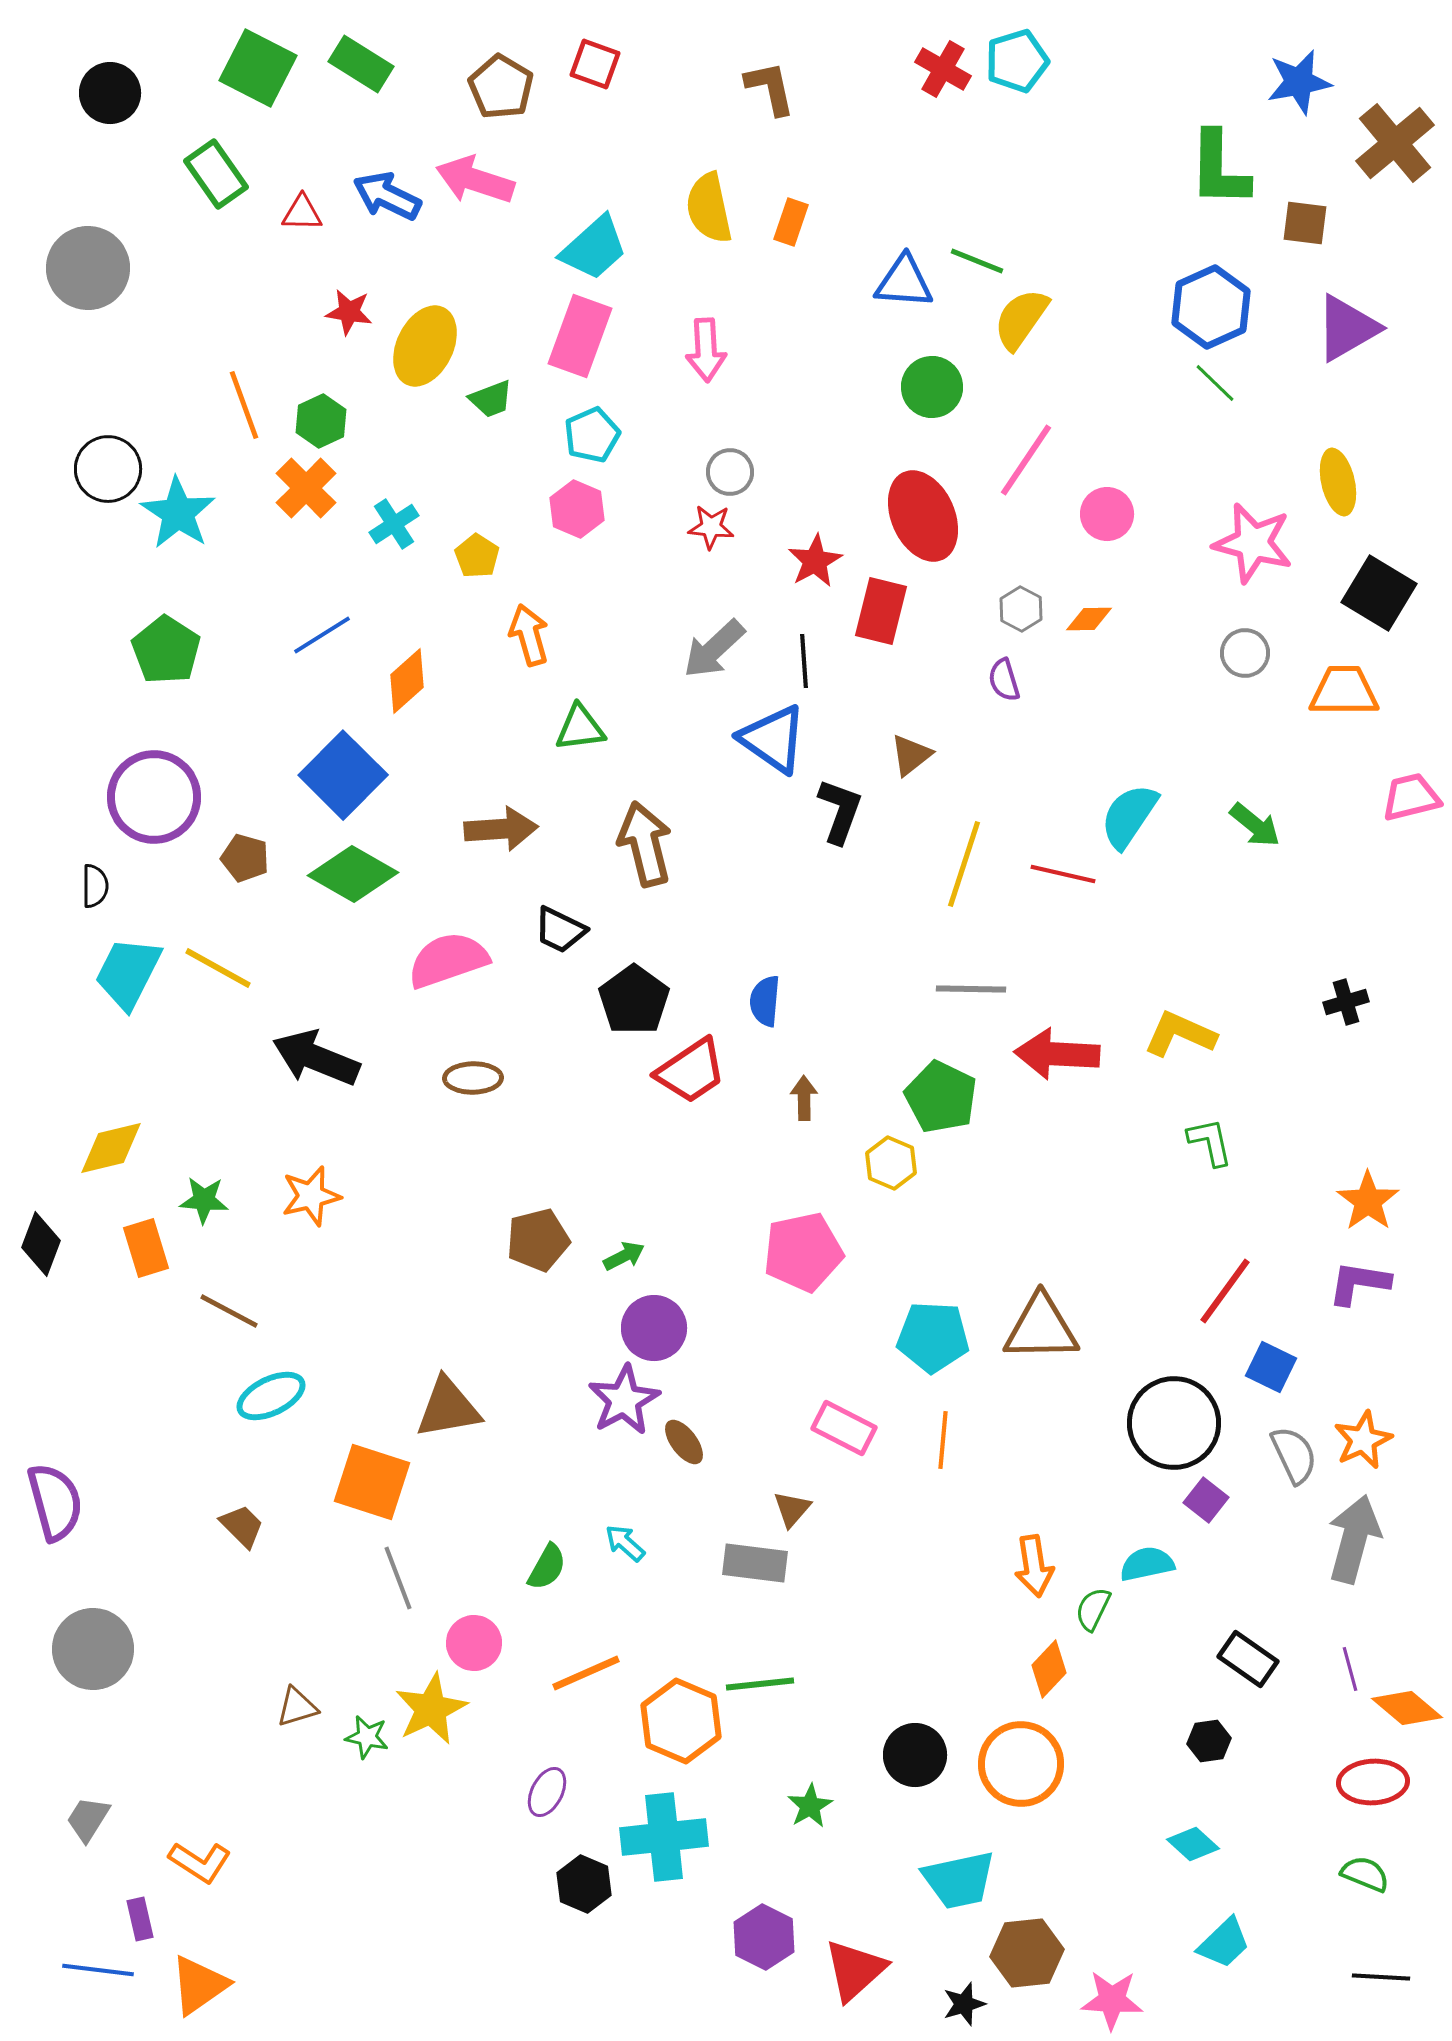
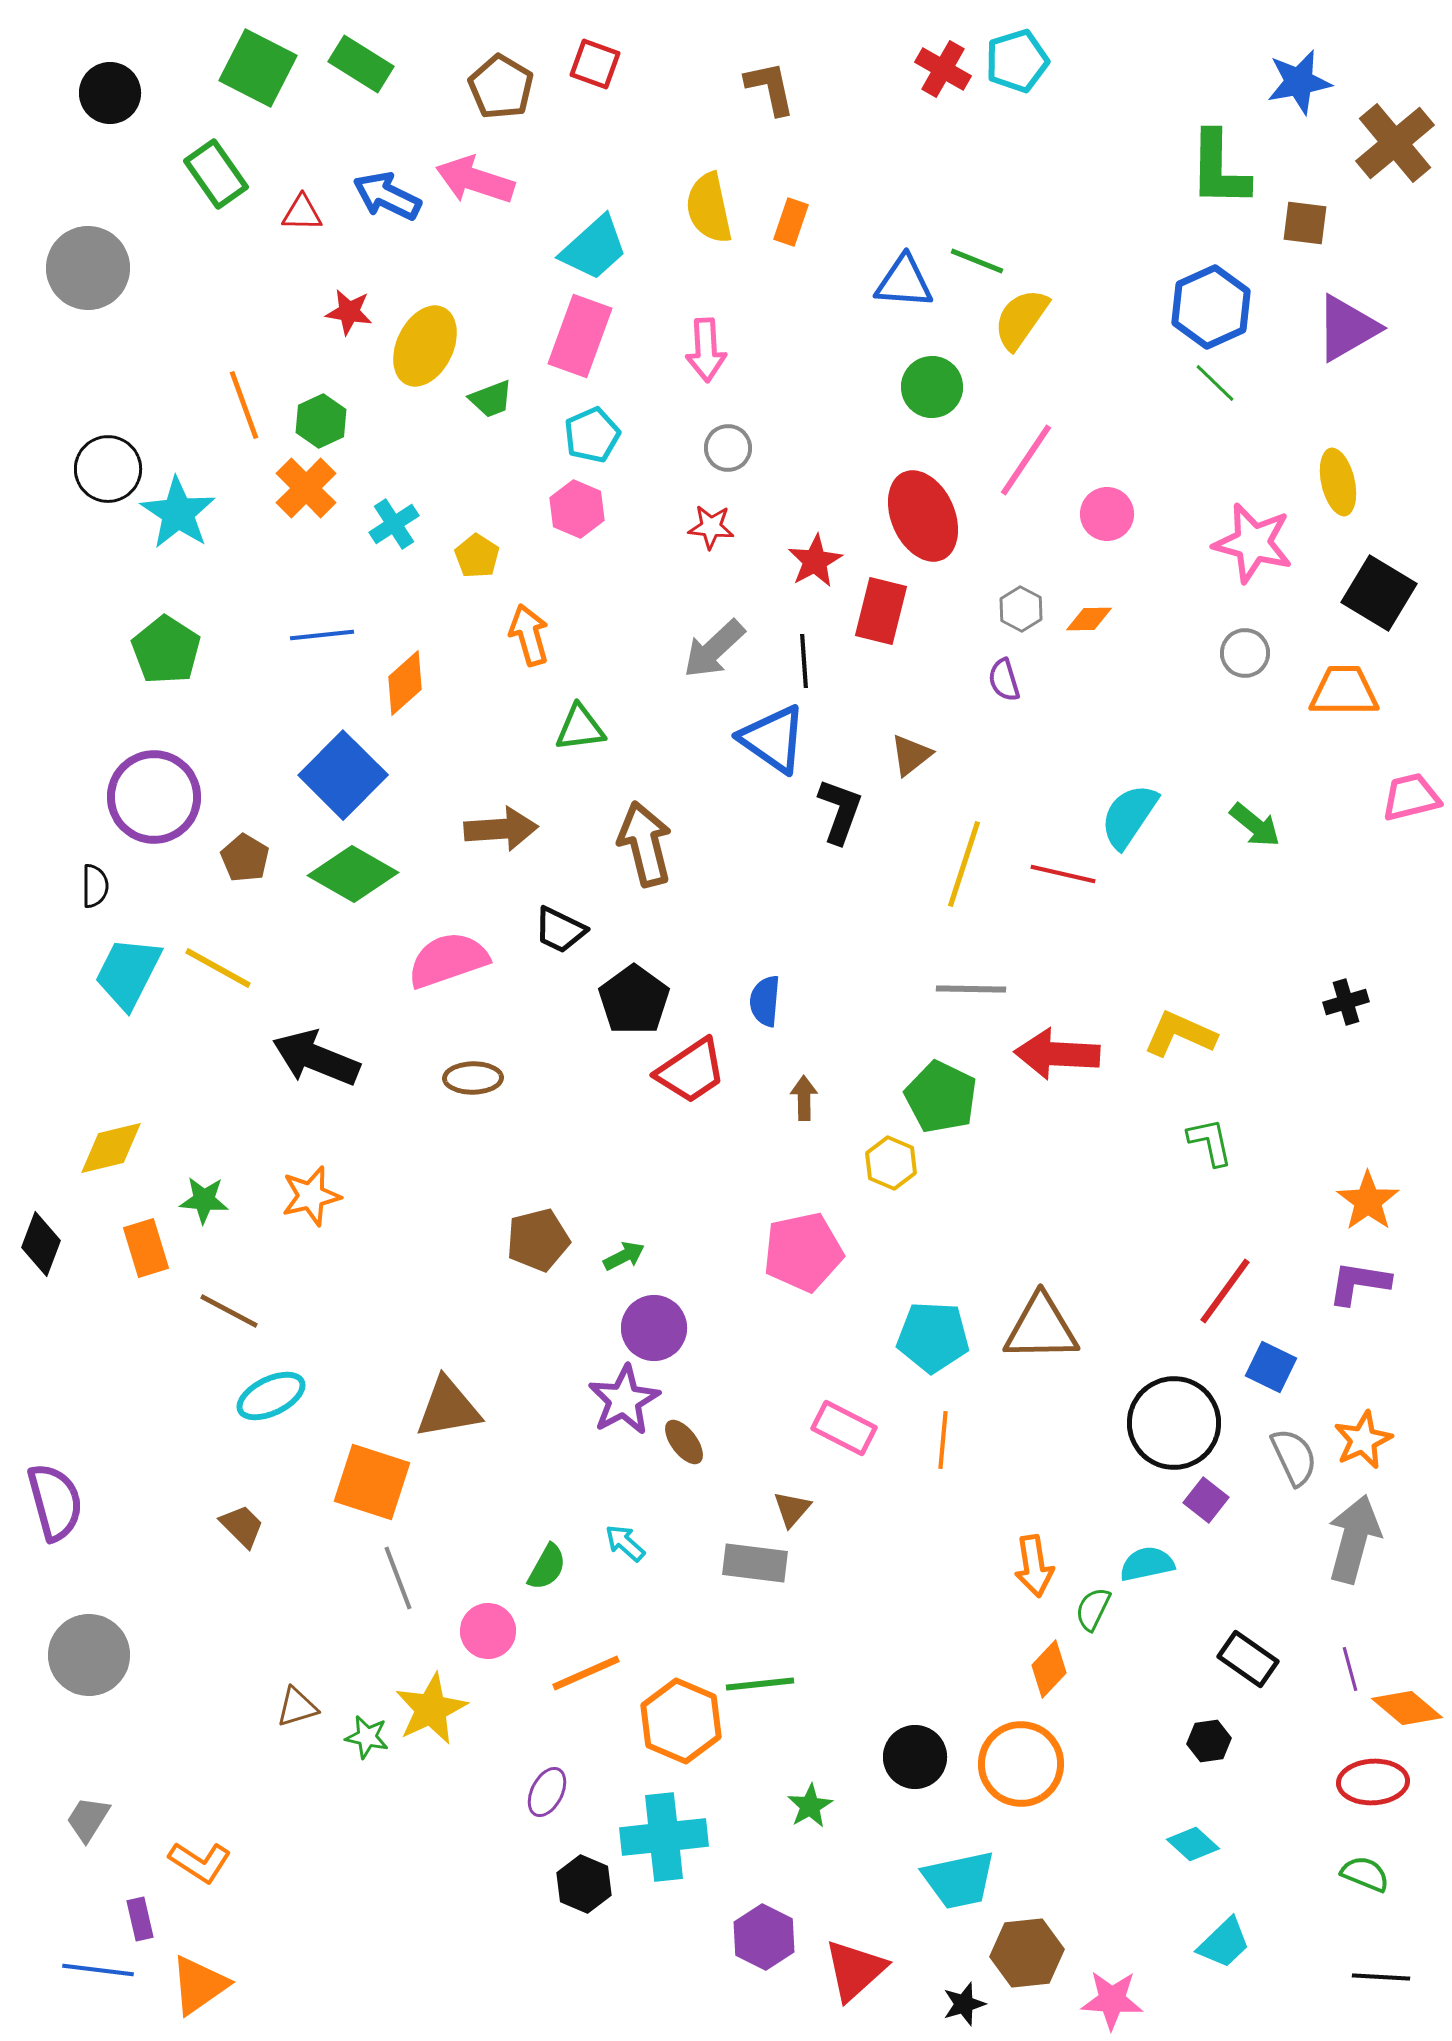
gray circle at (730, 472): moved 2 px left, 24 px up
blue line at (322, 635): rotated 26 degrees clockwise
orange diamond at (407, 681): moved 2 px left, 2 px down
brown pentagon at (245, 858): rotated 15 degrees clockwise
gray semicircle at (1294, 1455): moved 2 px down
pink circle at (474, 1643): moved 14 px right, 12 px up
gray circle at (93, 1649): moved 4 px left, 6 px down
black circle at (915, 1755): moved 2 px down
